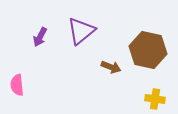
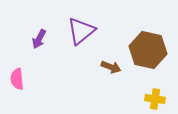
purple arrow: moved 1 px left, 2 px down
pink semicircle: moved 6 px up
